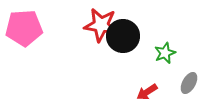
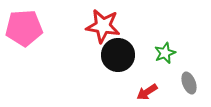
red star: moved 2 px right, 1 px down
black circle: moved 5 px left, 19 px down
gray ellipse: rotated 50 degrees counterclockwise
